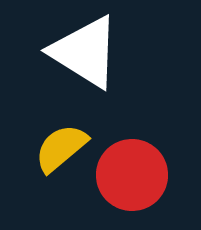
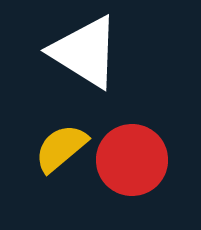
red circle: moved 15 px up
